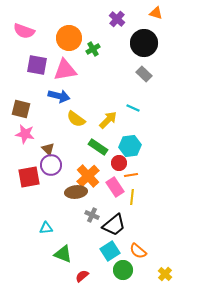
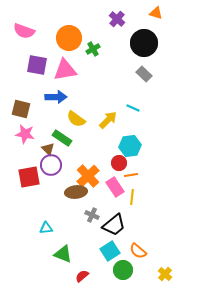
blue arrow: moved 3 px left, 1 px down; rotated 15 degrees counterclockwise
green rectangle: moved 36 px left, 9 px up
